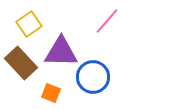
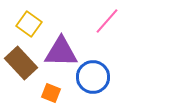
yellow square: rotated 20 degrees counterclockwise
